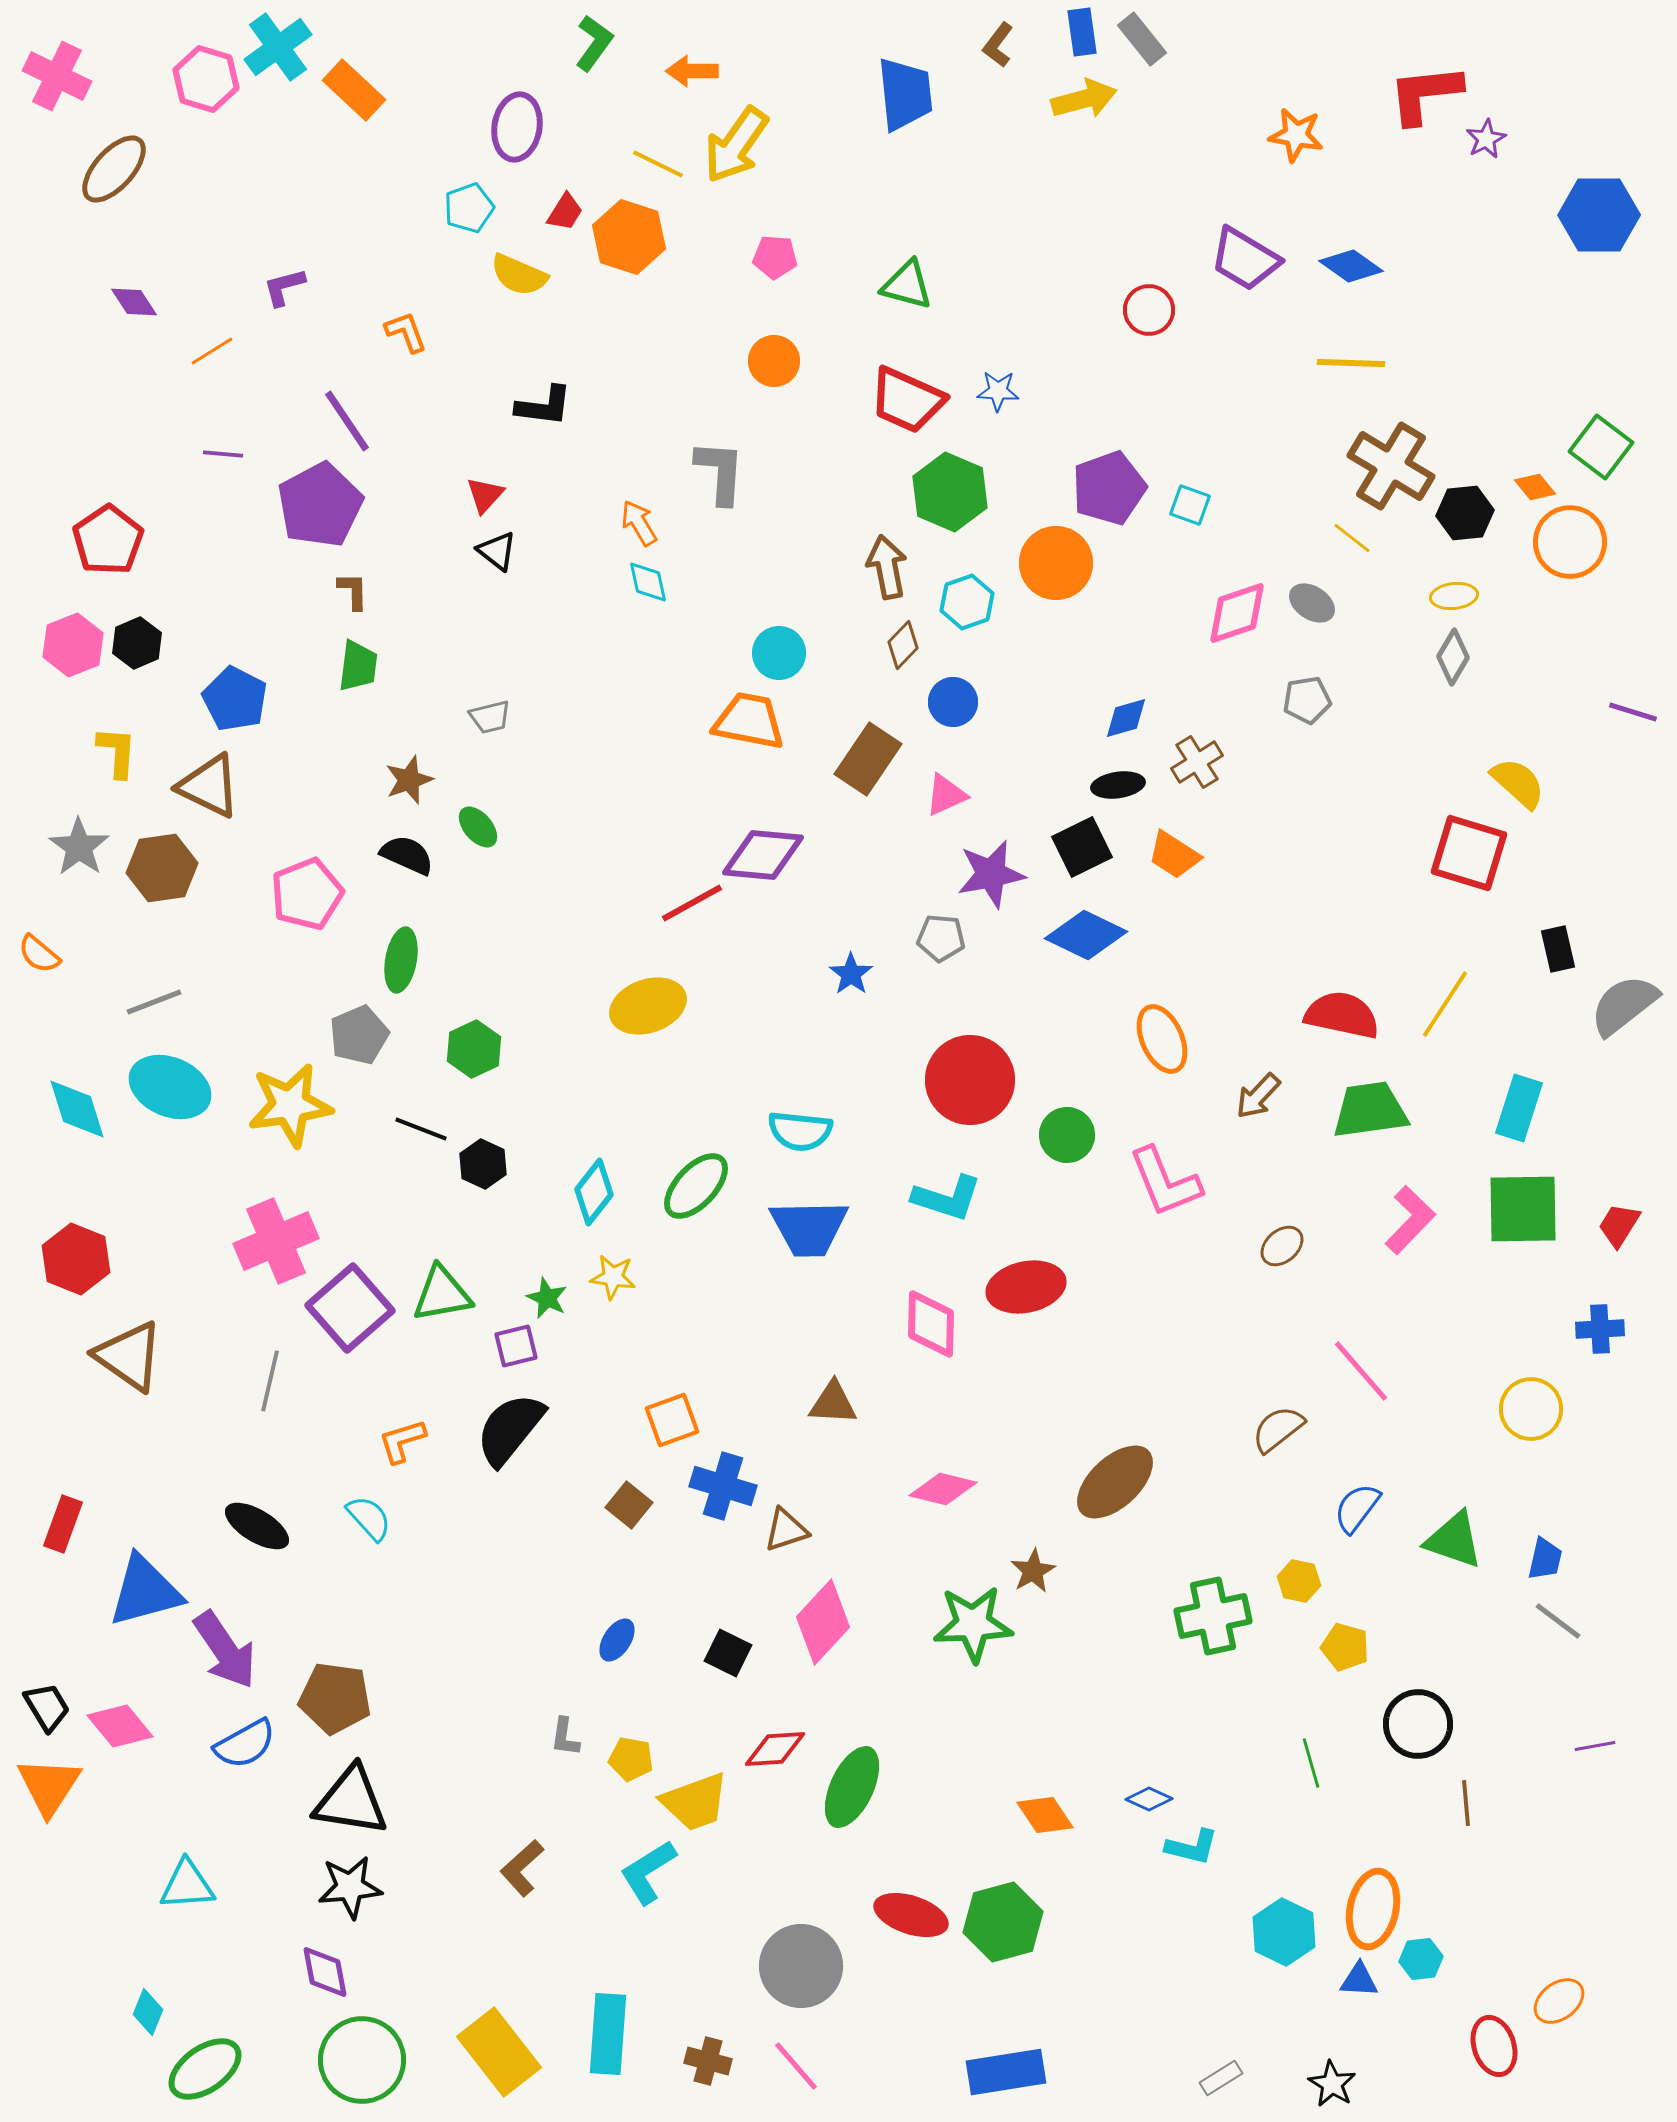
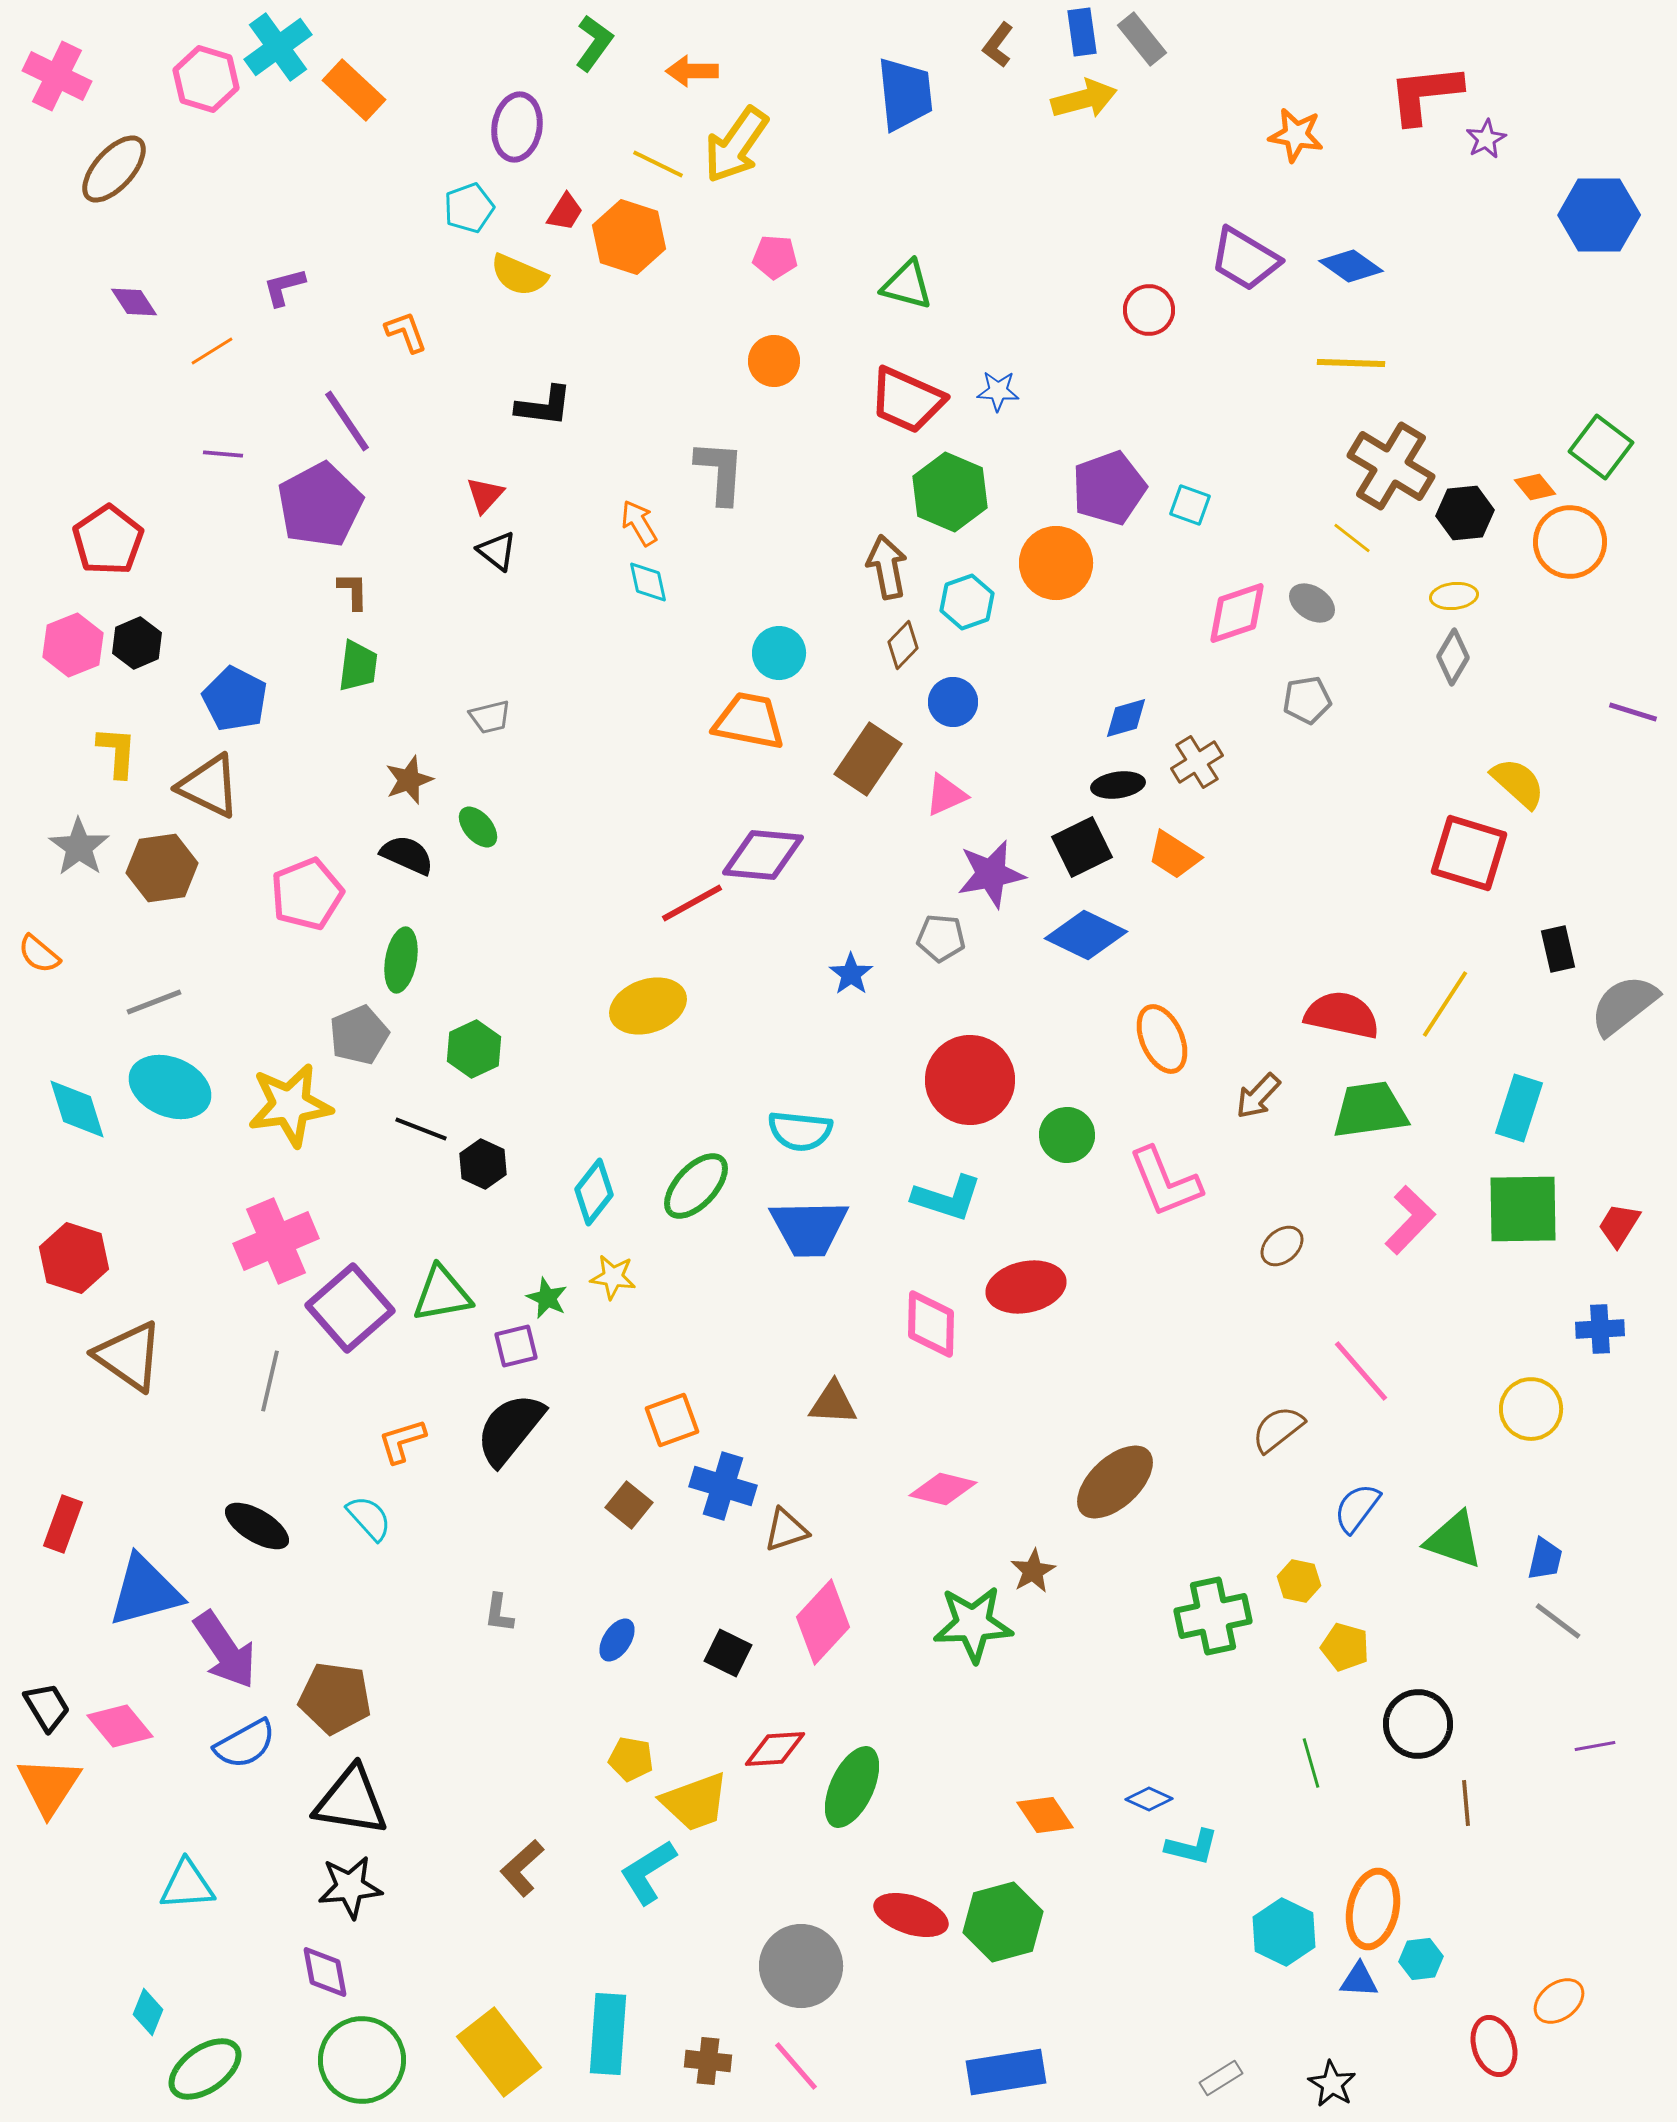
red hexagon at (76, 1259): moved 2 px left, 1 px up; rotated 4 degrees counterclockwise
gray L-shape at (565, 1737): moved 66 px left, 124 px up
brown cross at (708, 2061): rotated 9 degrees counterclockwise
